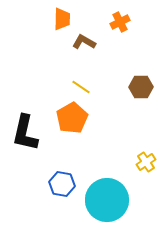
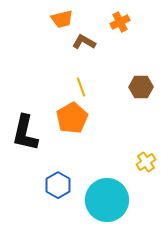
orange trapezoid: rotated 75 degrees clockwise
yellow line: rotated 36 degrees clockwise
blue hexagon: moved 4 px left, 1 px down; rotated 20 degrees clockwise
